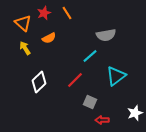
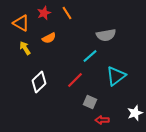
orange triangle: moved 2 px left; rotated 12 degrees counterclockwise
